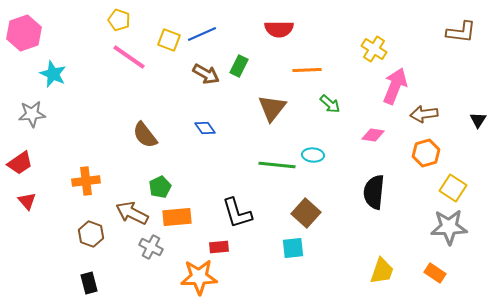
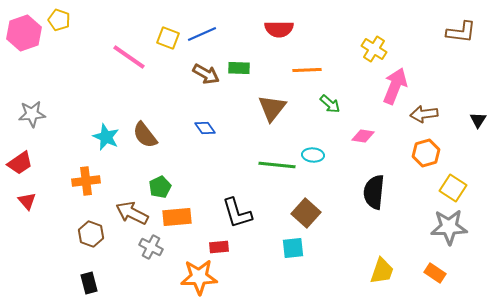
yellow pentagon at (119, 20): moved 60 px left
yellow square at (169, 40): moved 1 px left, 2 px up
green rectangle at (239, 66): moved 2 px down; rotated 65 degrees clockwise
cyan star at (53, 74): moved 53 px right, 63 px down
pink diamond at (373, 135): moved 10 px left, 1 px down
